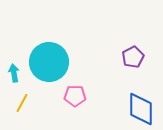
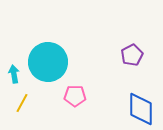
purple pentagon: moved 1 px left, 2 px up
cyan circle: moved 1 px left
cyan arrow: moved 1 px down
